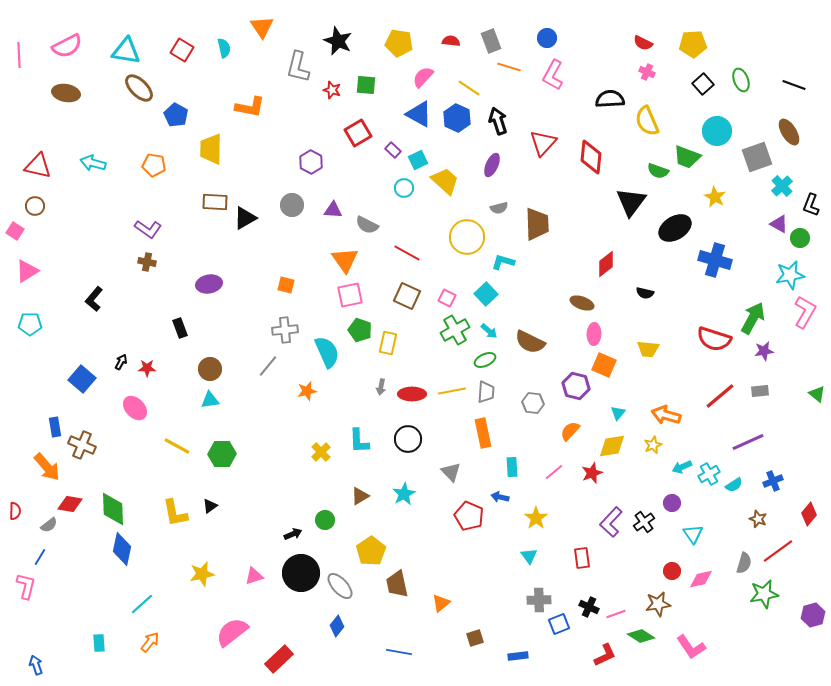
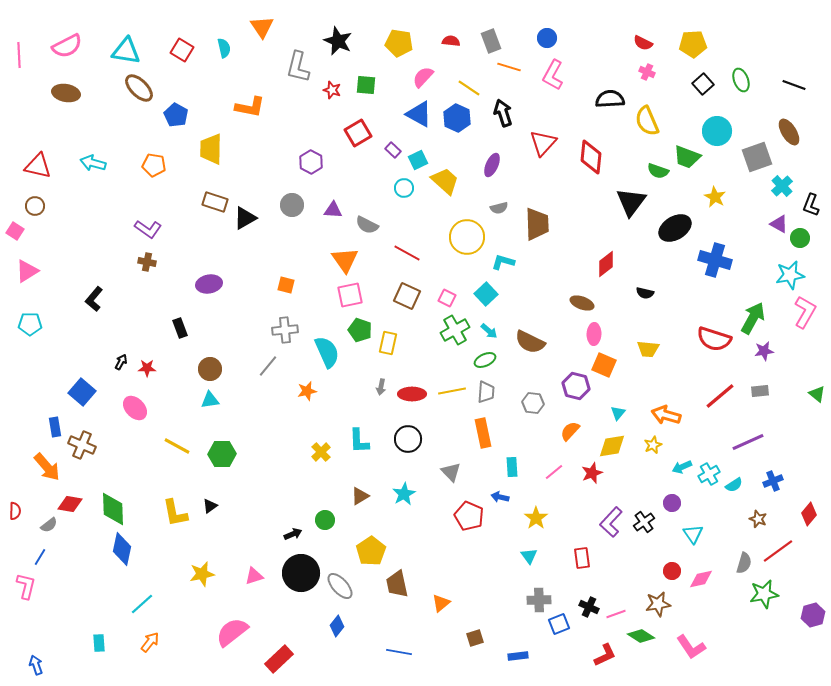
black arrow at (498, 121): moved 5 px right, 8 px up
brown rectangle at (215, 202): rotated 15 degrees clockwise
blue square at (82, 379): moved 13 px down
